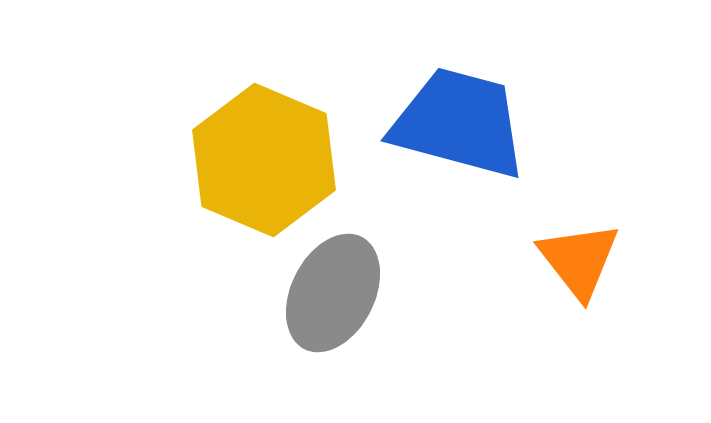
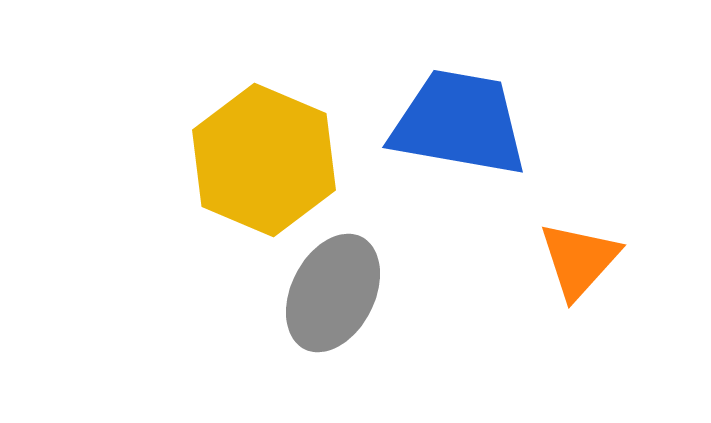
blue trapezoid: rotated 5 degrees counterclockwise
orange triangle: rotated 20 degrees clockwise
